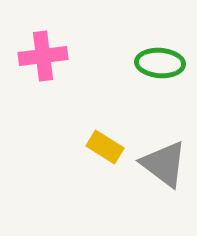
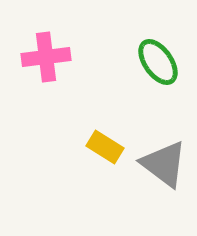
pink cross: moved 3 px right, 1 px down
green ellipse: moved 2 px left, 1 px up; rotated 51 degrees clockwise
